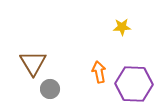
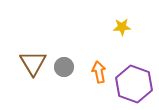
purple hexagon: rotated 18 degrees clockwise
gray circle: moved 14 px right, 22 px up
